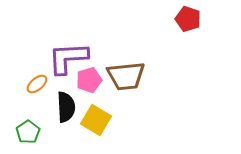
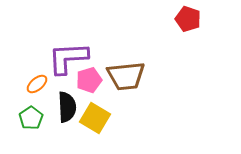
black semicircle: moved 1 px right
yellow square: moved 1 px left, 2 px up
green pentagon: moved 3 px right, 14 px up
